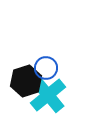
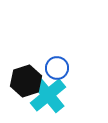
blue circle: moved 11 px right
